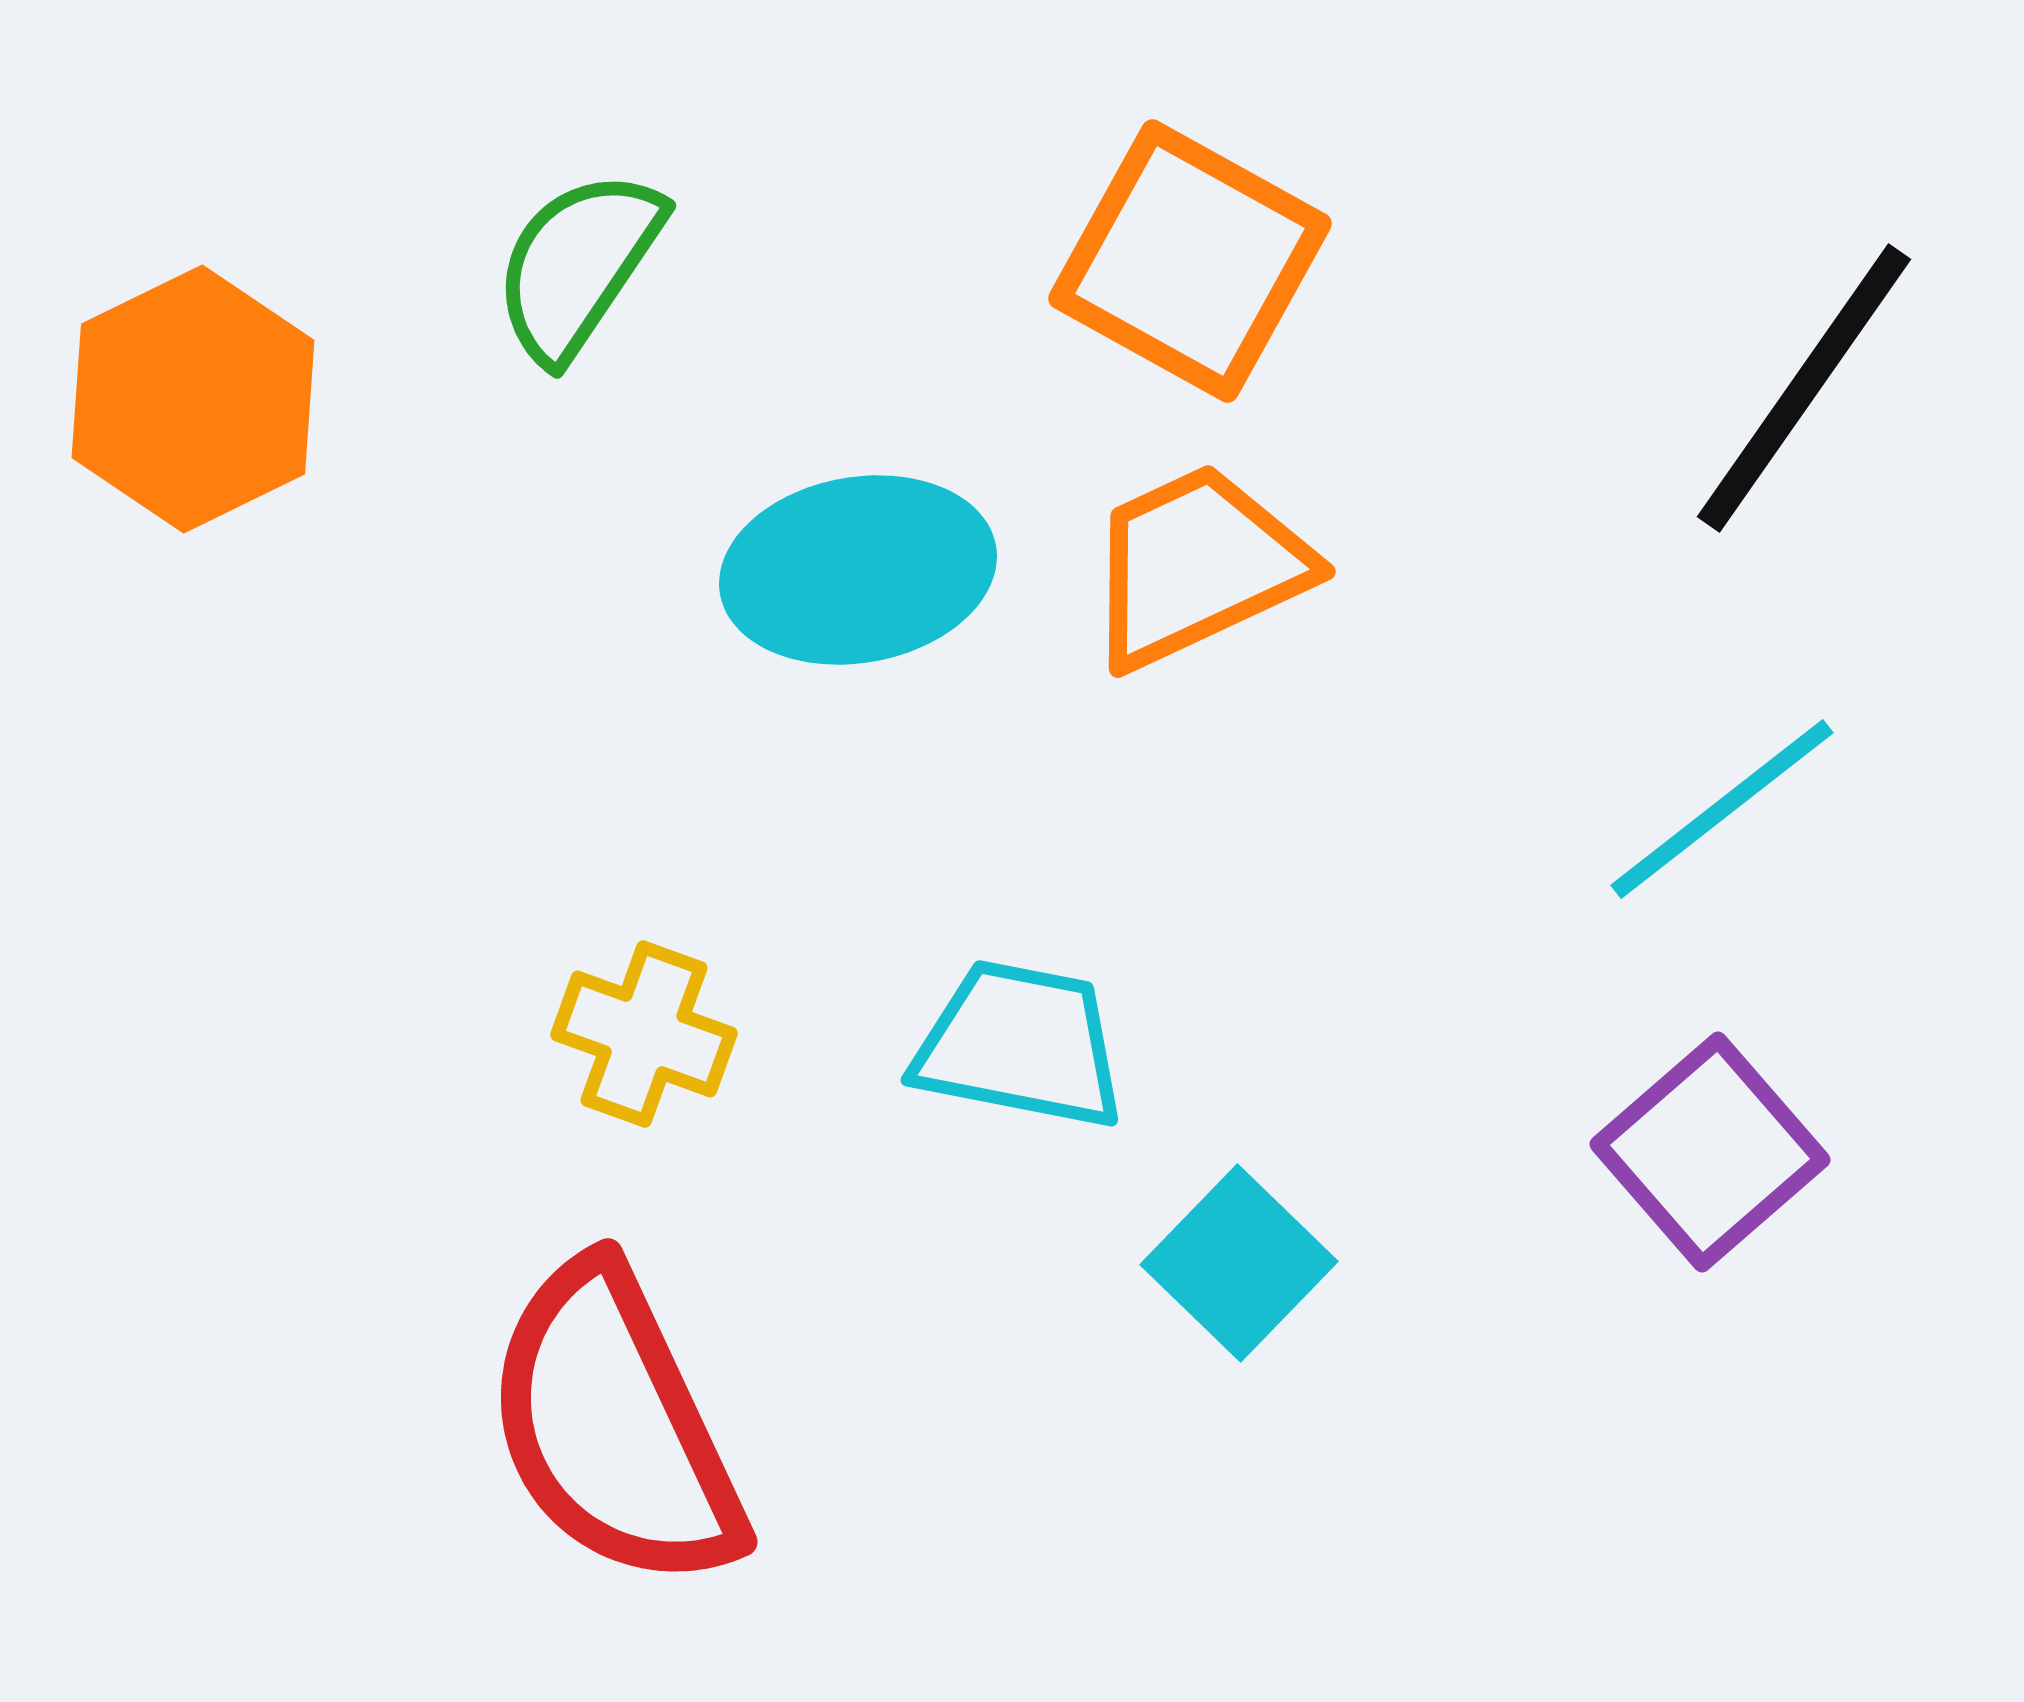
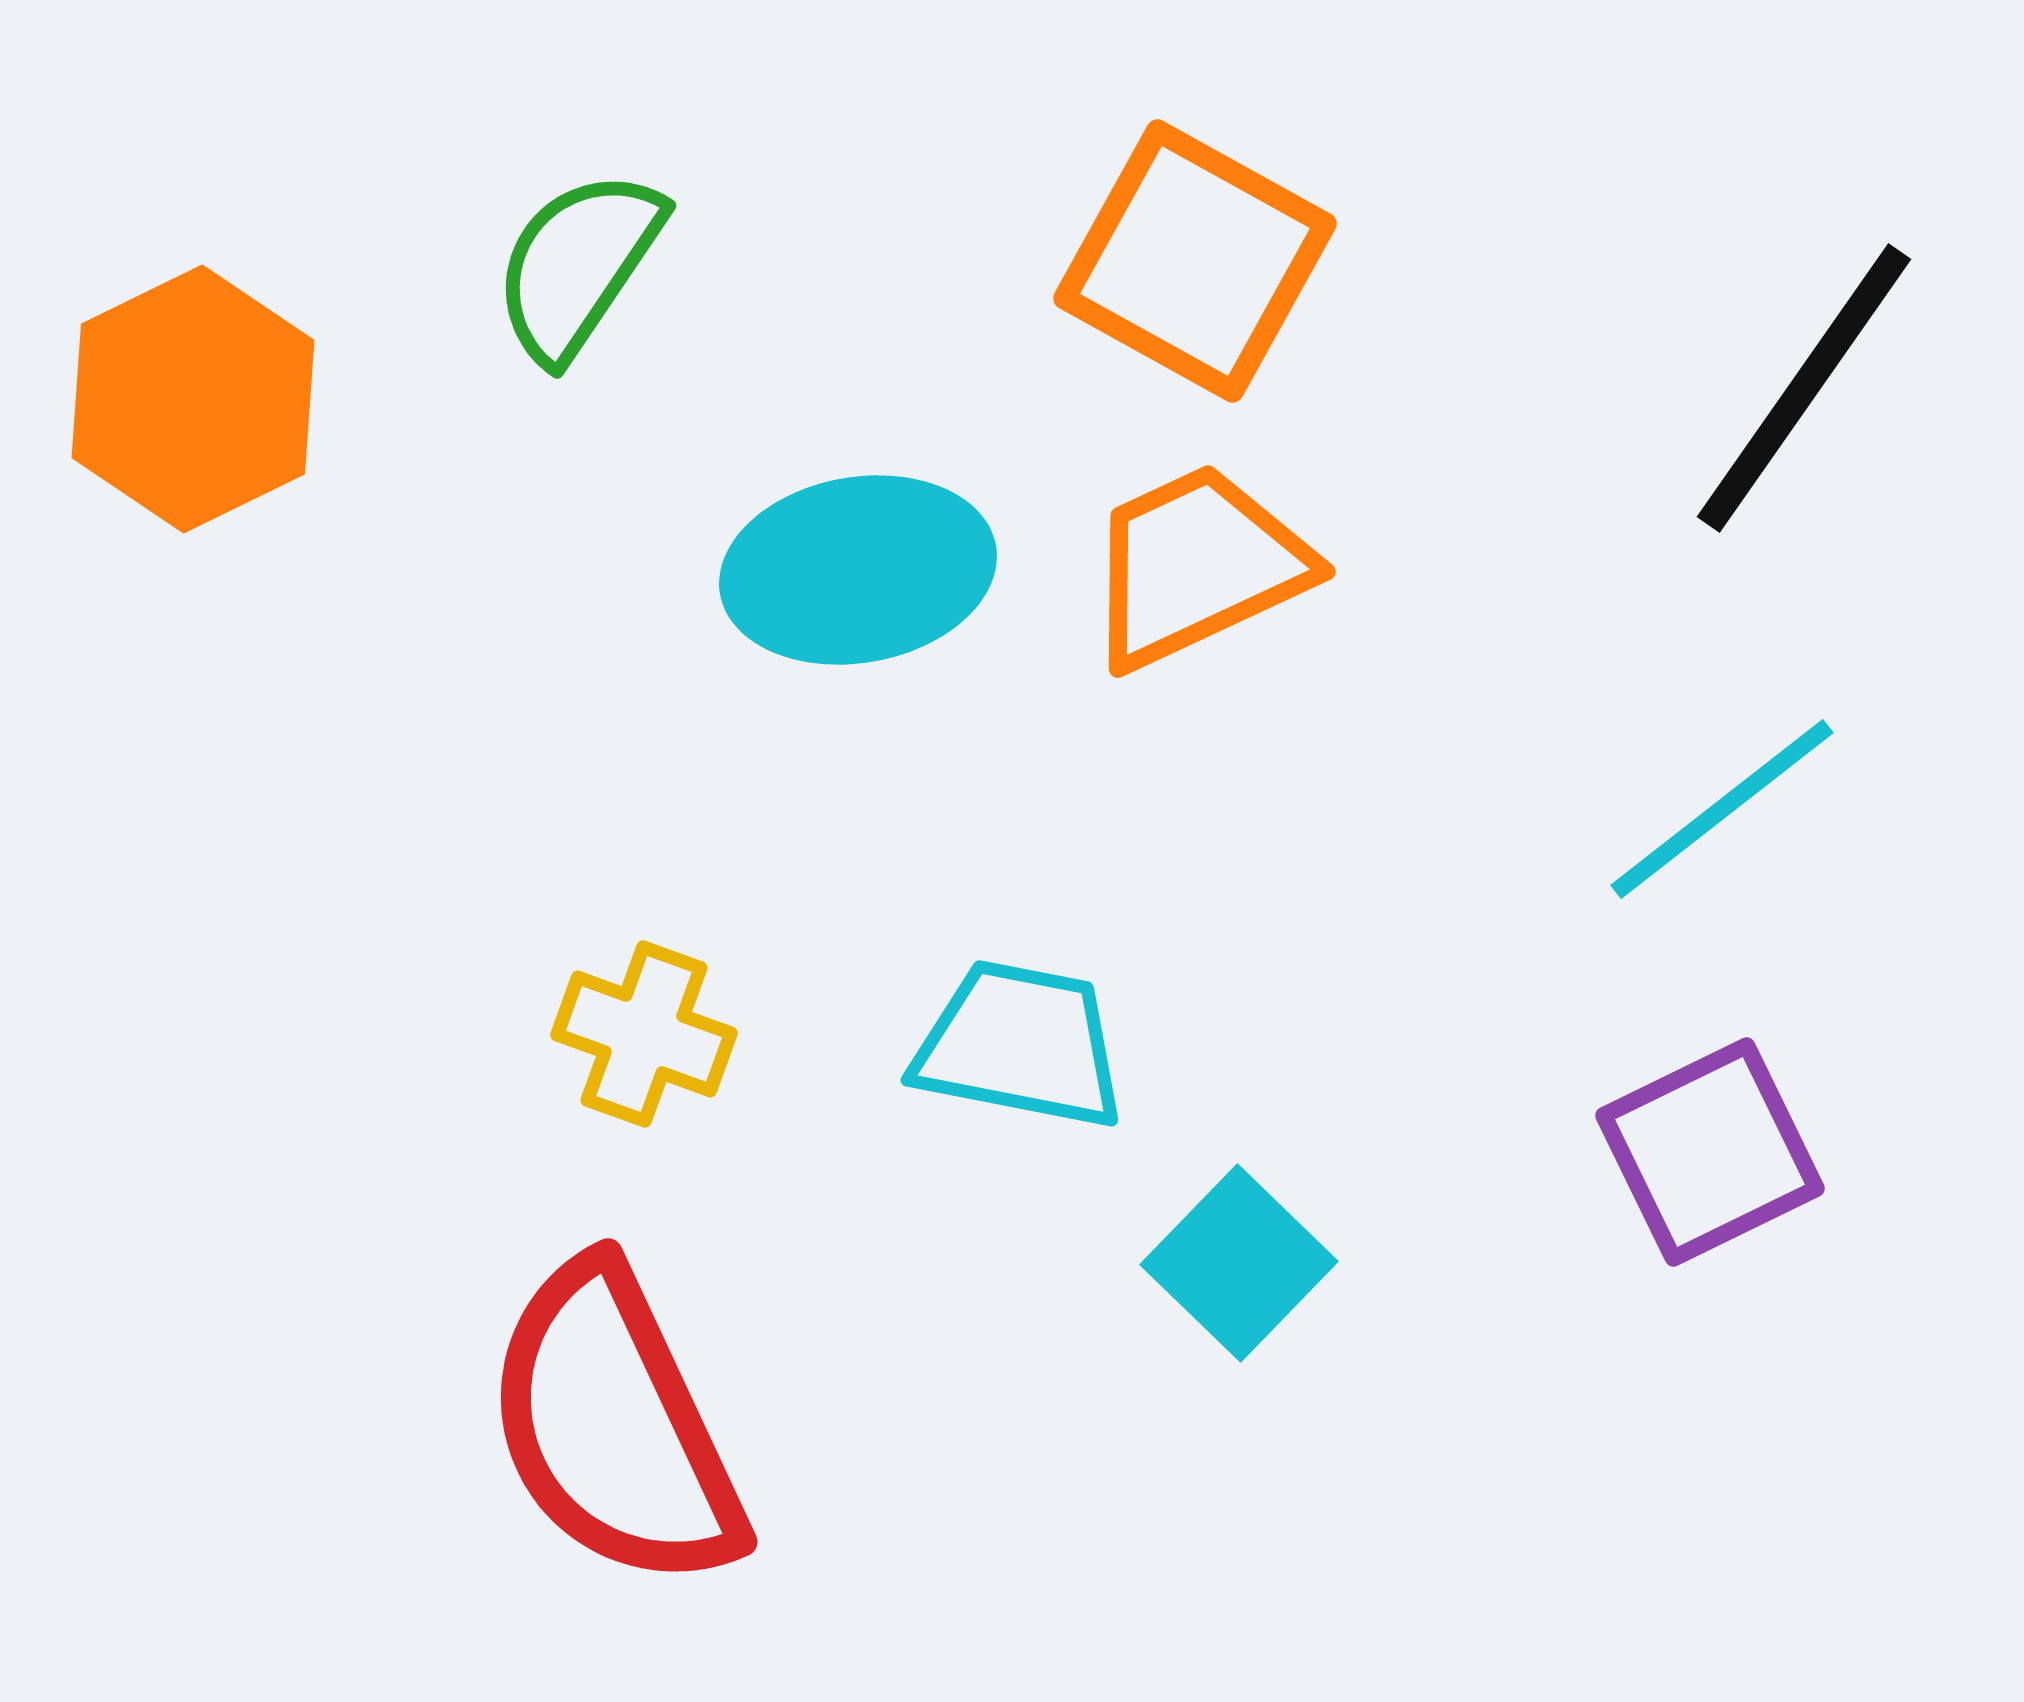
orange square: moved 5 px right
purple square: rotated 15 degrees clockwise
